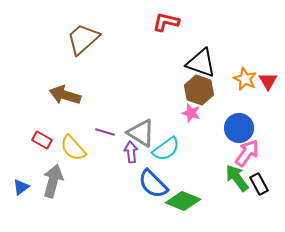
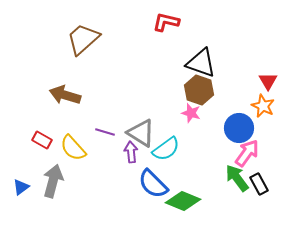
orange star: moved 18 px right, 27 px down
